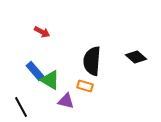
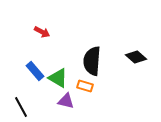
green triangle: moved 8 px right, 2 px up
